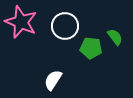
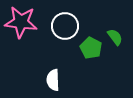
pink star: rotated 16 degrees counterclockwise
green pentagon: rotated 20 degrees clockwise
white semicircle: rotated 35 degrees counterclockwise
